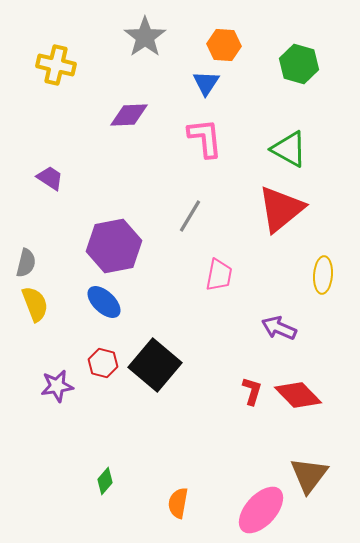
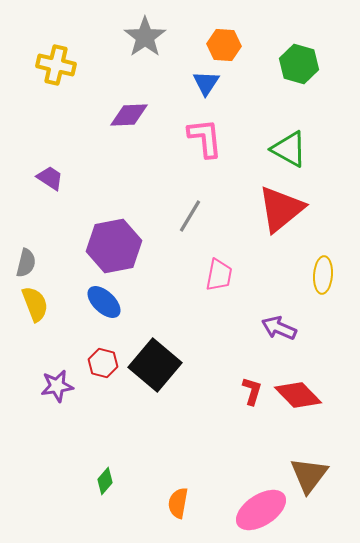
pink ellipse: rotated 15 degrees clockwise
